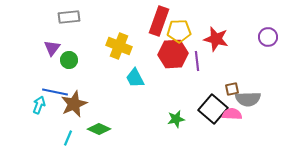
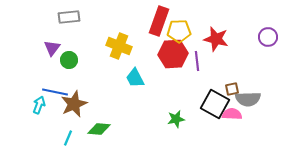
black square: moved 2 px right, 5 px up; rotated 12 degrees counterclockwise
green diamond: rotated 20 degrees counterclockwise
